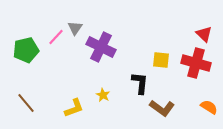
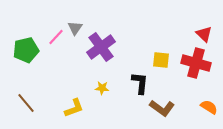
purple cross: rotated 28 degrees clockwise
yellow star: moved 1 px left, 7 px up; rotated 24 degrees counterclockwise
